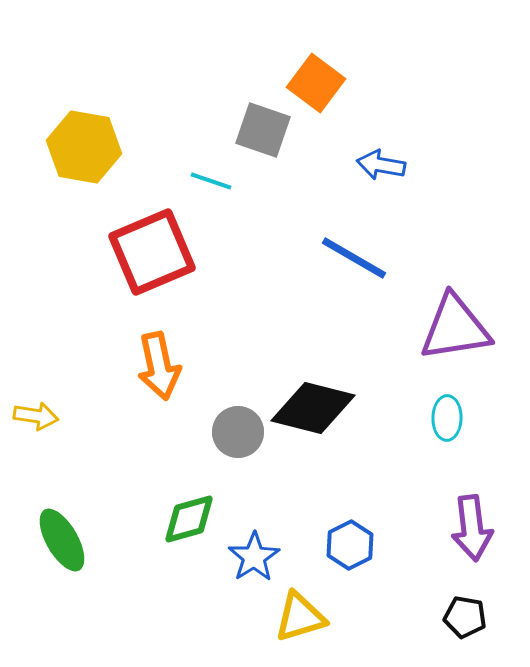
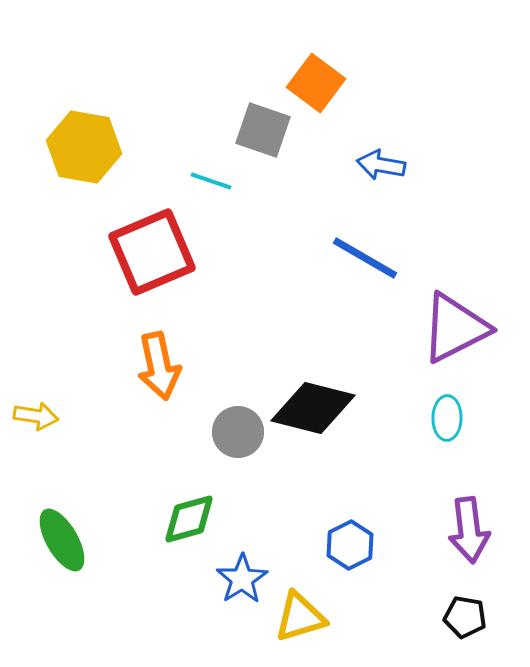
blue line: moved 11 px right
purple triangle: rotated 18 degrees counterclockwise
purple arrow: moved 3 px left, 2 px down
blue star: moved 12 px left, 22 px down
